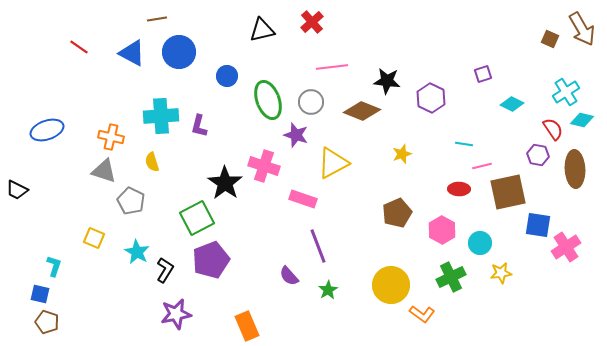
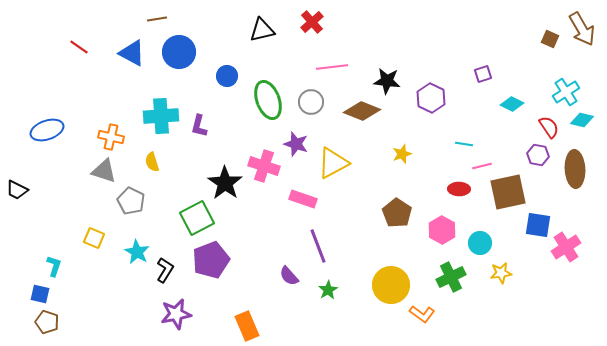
red semicircle at (553, 129): moved 4 px left, 2 px up
purple star at (296, 135): moved 9 px down
brown pentagon at (397, 213): rotated 16 degrees counterclockwise
